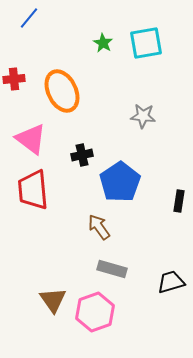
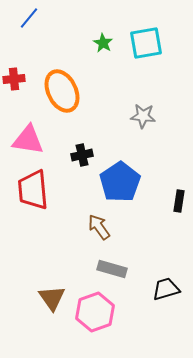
pink triangle: moved 3 px left, 1 px down; rotated 28 degrees counterclockwise
black trapezoid: moved 5 px left, 7 px down
brown triangle: moved 1 px left, 2 px up
